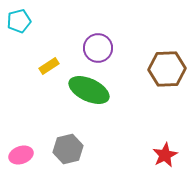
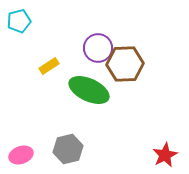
brown hexagon: moved 42 px left, 5 px up
